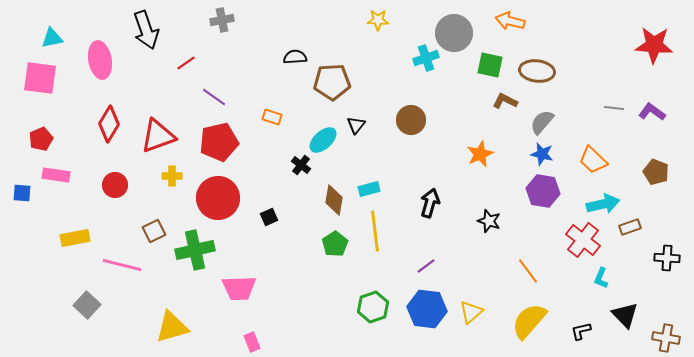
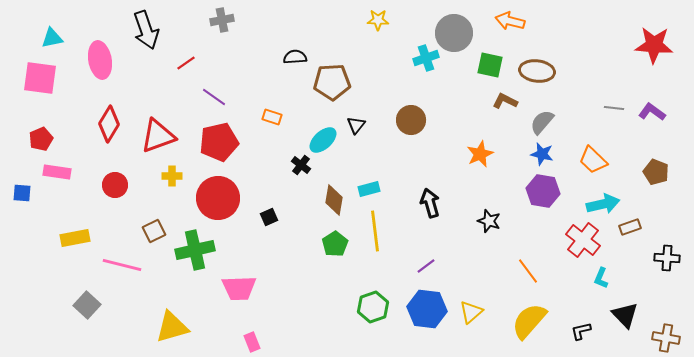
pink rectangle at (56, 175): moved 1 px right, 3 px up
black arrow at (430, 203): rotated 32 degrees counterclockwise
